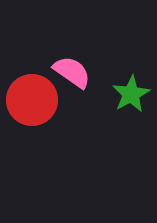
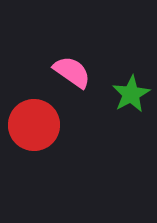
red circle: moved 2 px right, 25 px down
